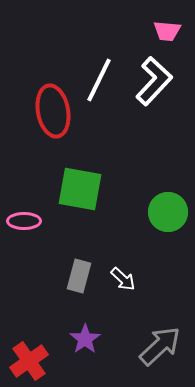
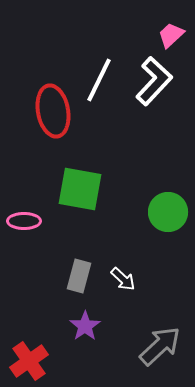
pink trapezoid: moved 4 px right, 4 px down; rotated 132 degrees clockwise
purple star: moved 13 px up
